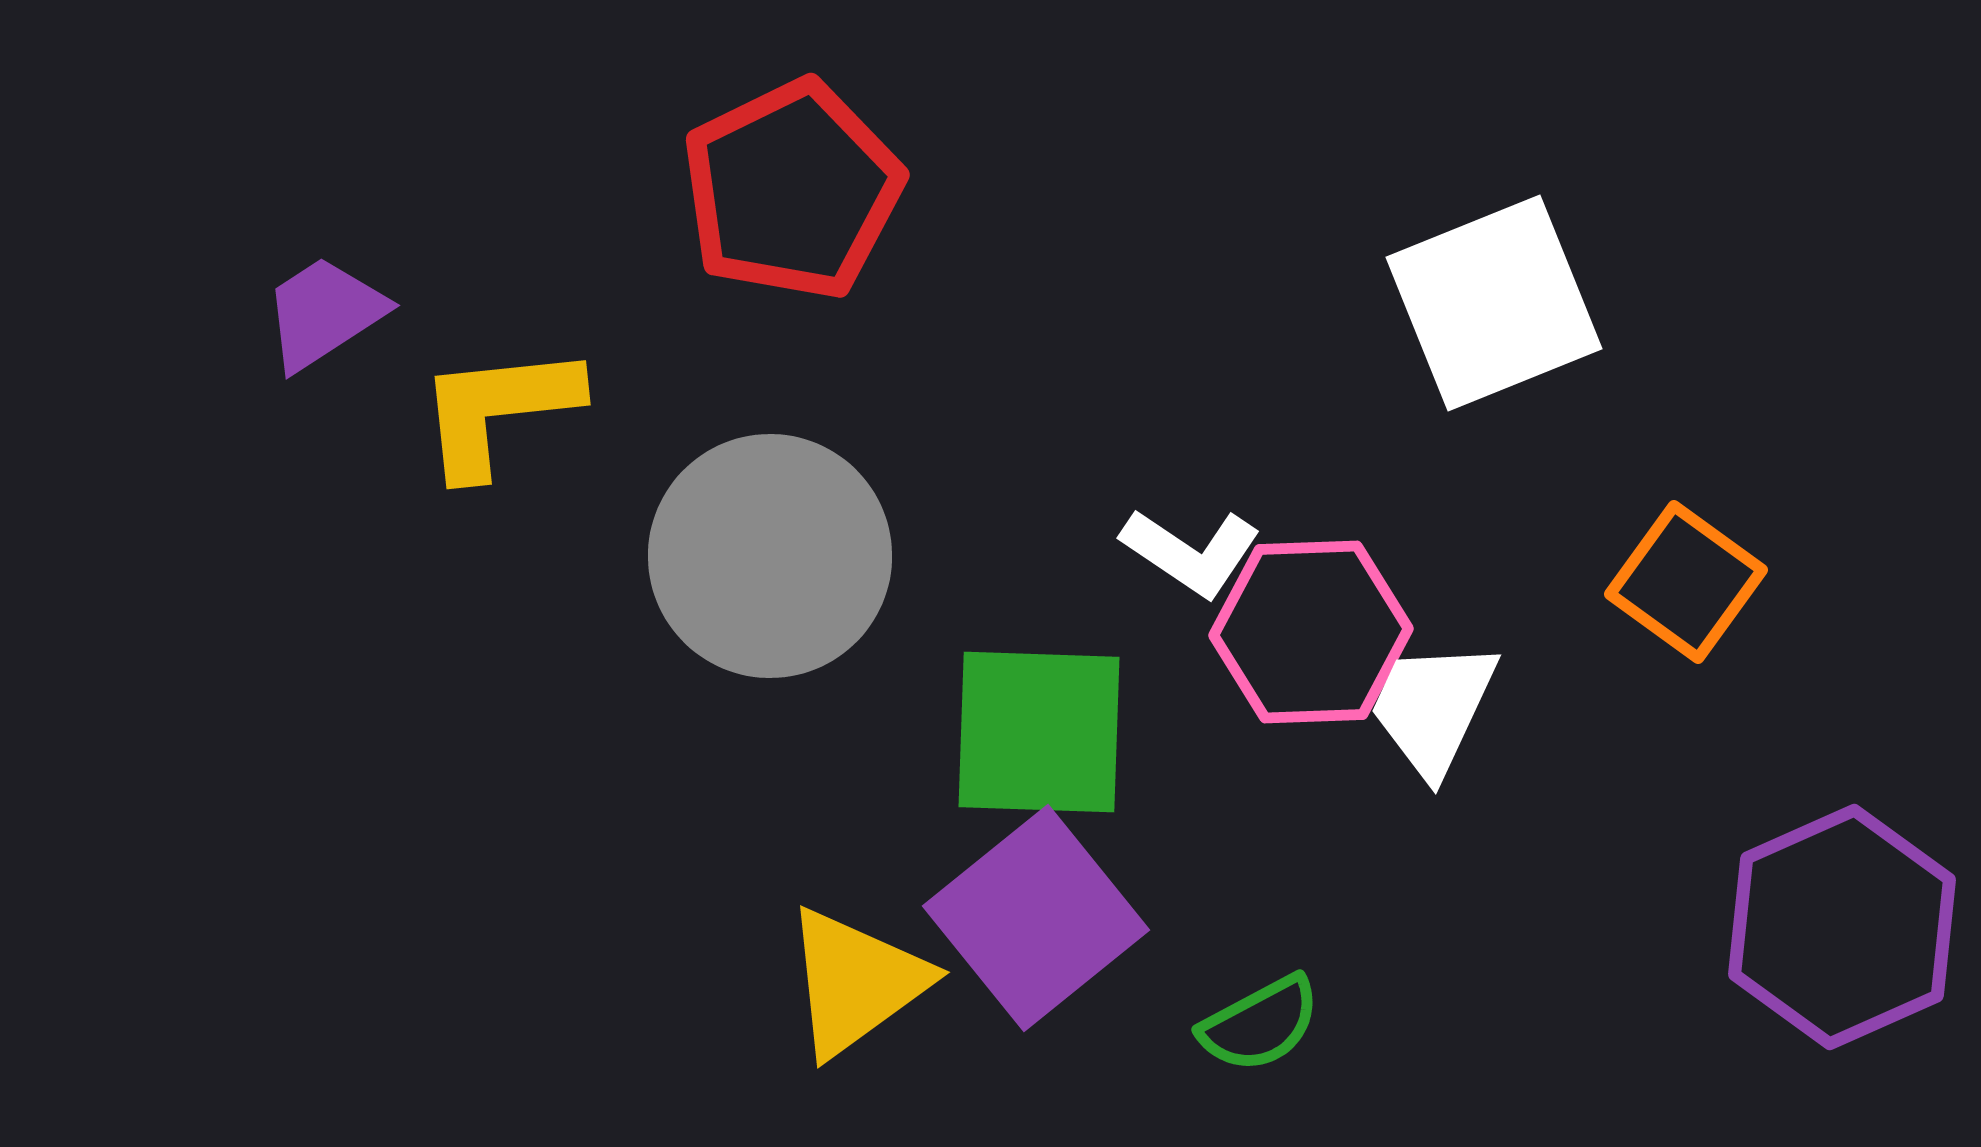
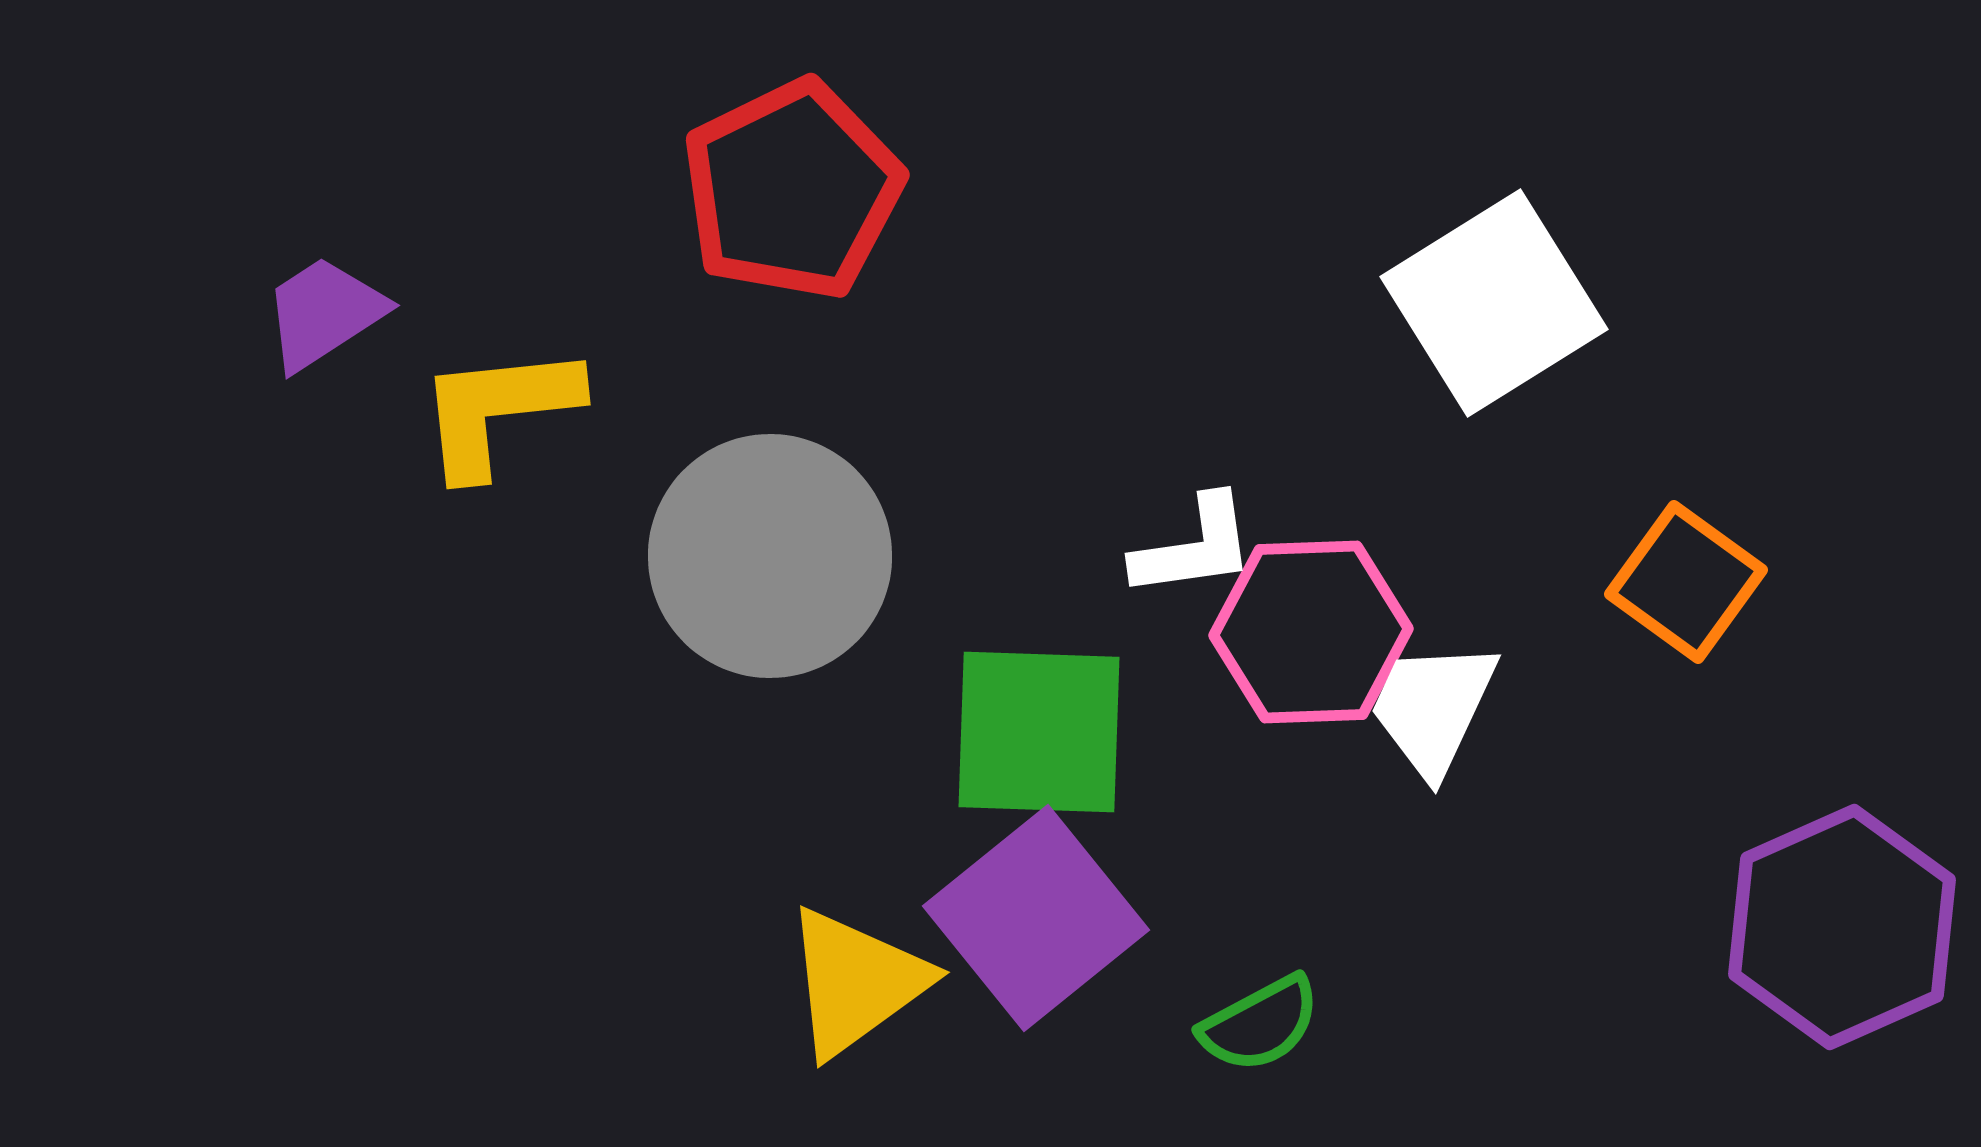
white square: rotated 10 degrees counterclockwise
white L-shape: moved 3 px right, 5 px up; rotated 42 degrees counterclockwise
